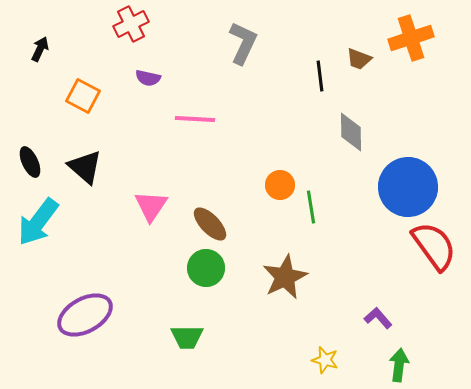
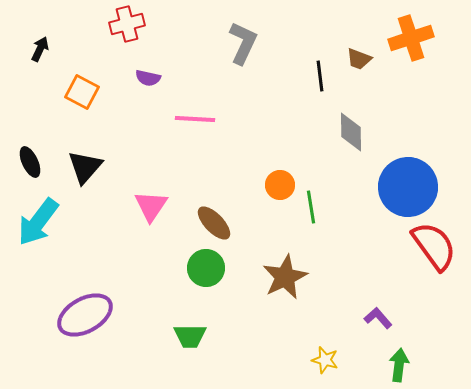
red cross: moved 4 px left; rotated 12 degrees clockwise
orange square: moved 1 px left, 4 px up
black triangle: rotated 30 degrees clockwise
brown ellipse: moved 4 px right, 1 px up
green trapezoid: moved 3 px right, 1 px up
